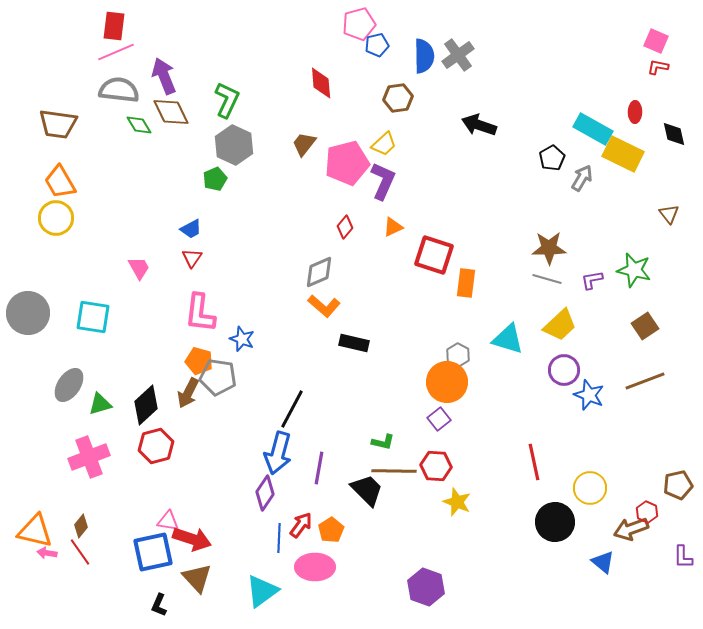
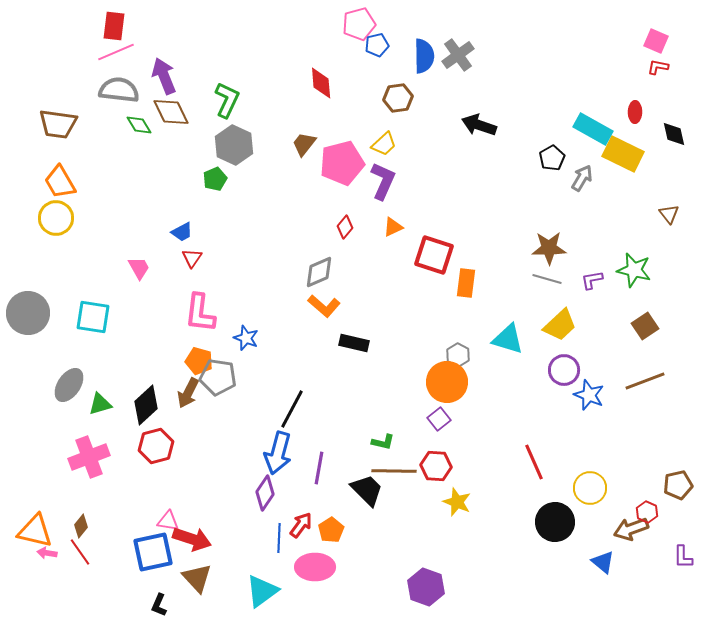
pink pentagon at (347, 163): moved 5 px left
blue trapezoid at (191, 229): moved 9 px left, 3 px down
blue star at (242, 339): moved 4 px right, 1 px up
red line at (534, 462): rotated 12 degrees counterclockwise
